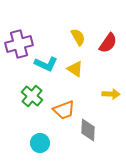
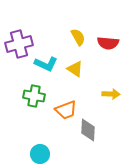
red semicircle: rotated 60 degrees clockwise
green cross: moved 2 px right; rotated 30 degrees counterclockwise
orange trapezoid: moved 2 px right
cyan circle: moved 11 px down
